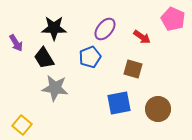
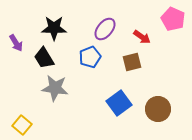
brown square: moved 1 px left, 7 px up; rotated 30 degrees counterclockwise
blue square: rotated 25 degrees counterclockwise
